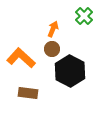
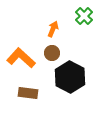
brown circle: moved 4 px down
black hexagon: moved 6 px down
